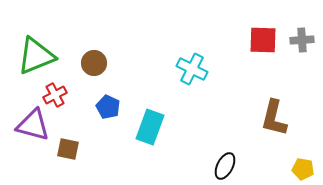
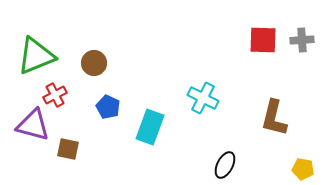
cyan cross: moved 11 px right, 29 px down
black ellipse: moved 1 px up
